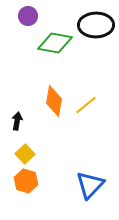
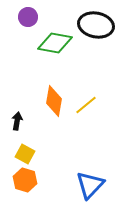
purple circle: moved 1 px down
black ellipse: rotated 12 degrees clockwise
yellow square: rotated 18 degrees counterclockwise
orange hexagon: moved 1 px left, 1 px up
